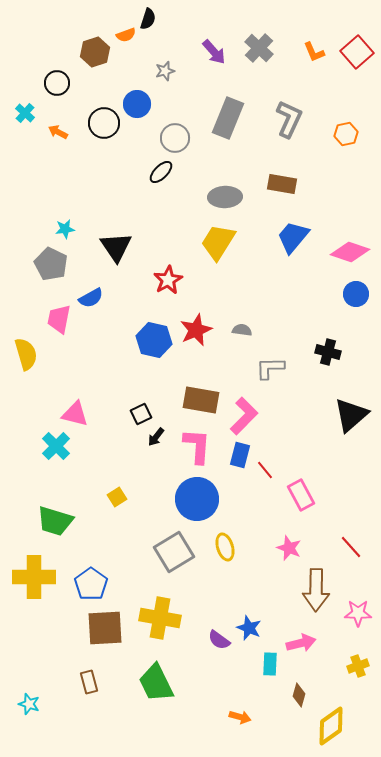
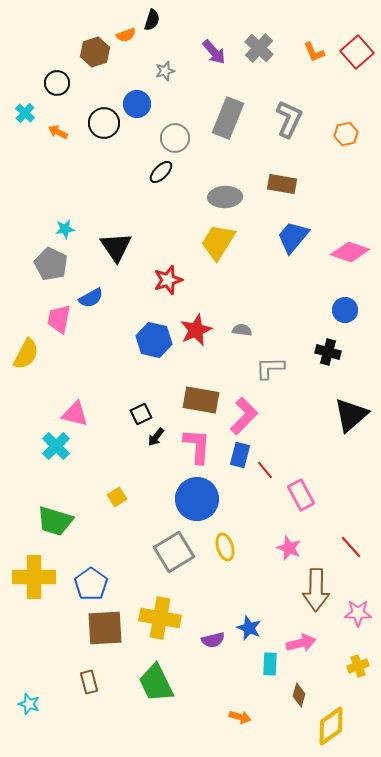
black semicircle at (148, 19): moved 4 px right, 1 px down
red star at (168, 280): rotated 12 degrees clockwise
blue circle at (356, 294): moved 11 px left, 16 px down
yellow semicircle at (26, 354): rotated 44 degrees clockwise
purple semicircle at (219, 640): moved 6 px left; rotated 50 degrees counterclockwise
